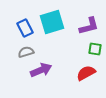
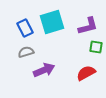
purple L-shape: moved 1 px left
green square: moved 1 px right, 2 px up
purple arrow: moved 3 px right
